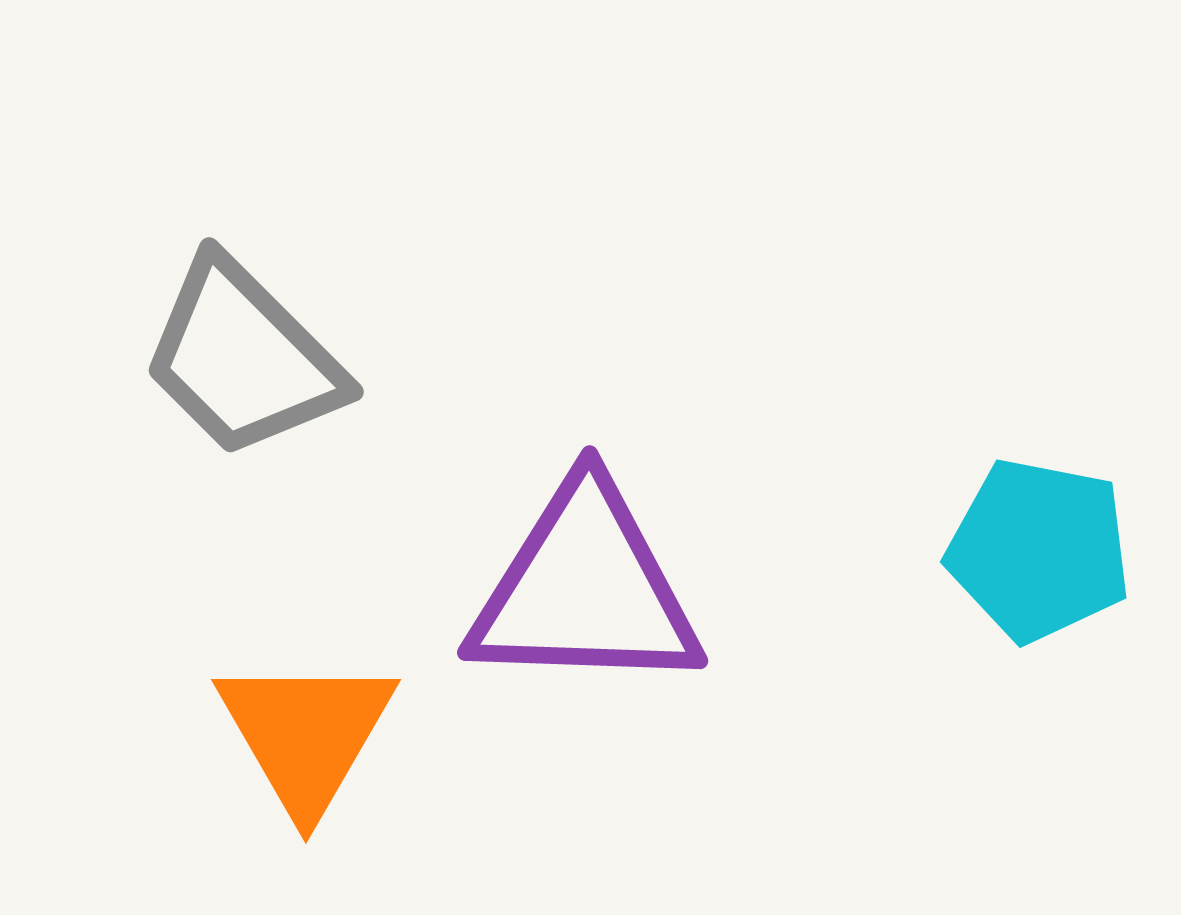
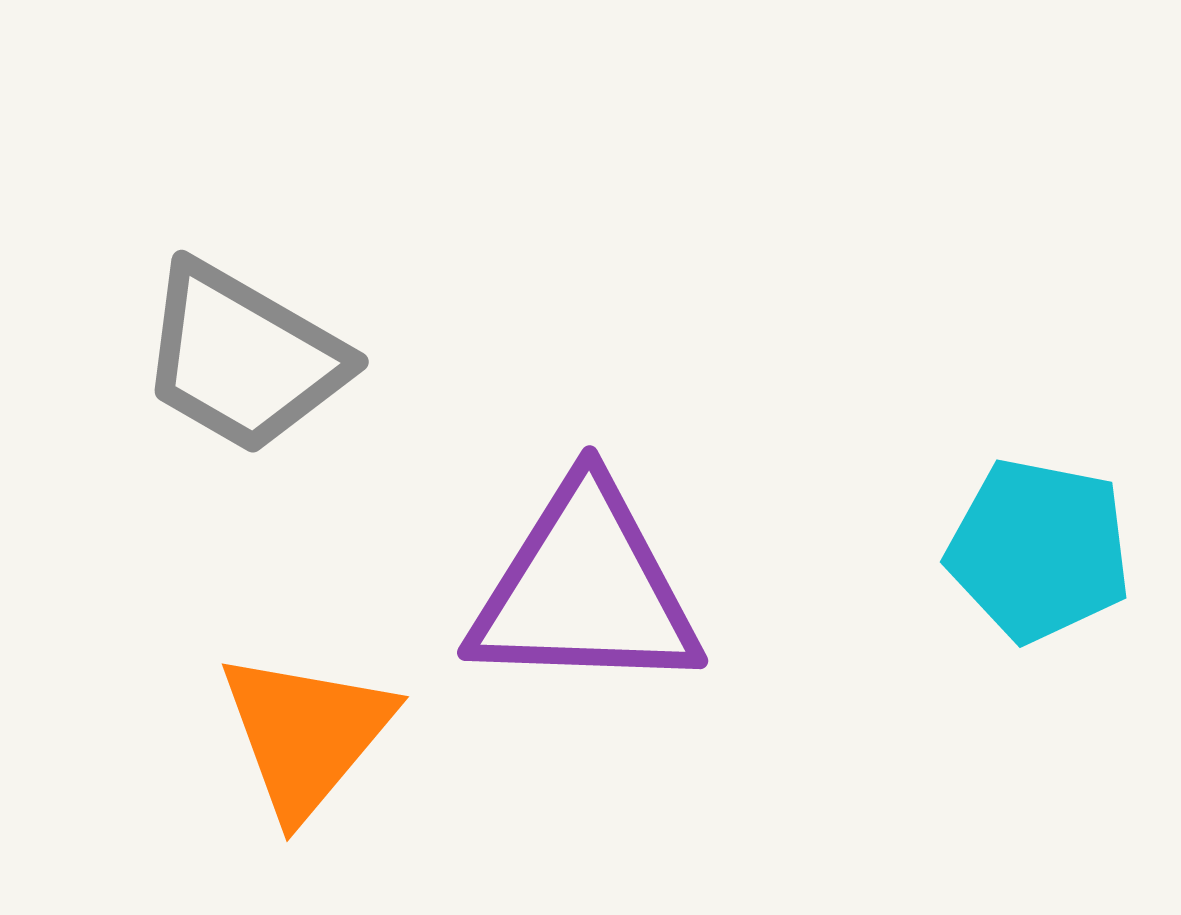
gray trapezoid: rotated 15 degrees counterclockwise
orange triangle: rotated 10 degrees clockwise
